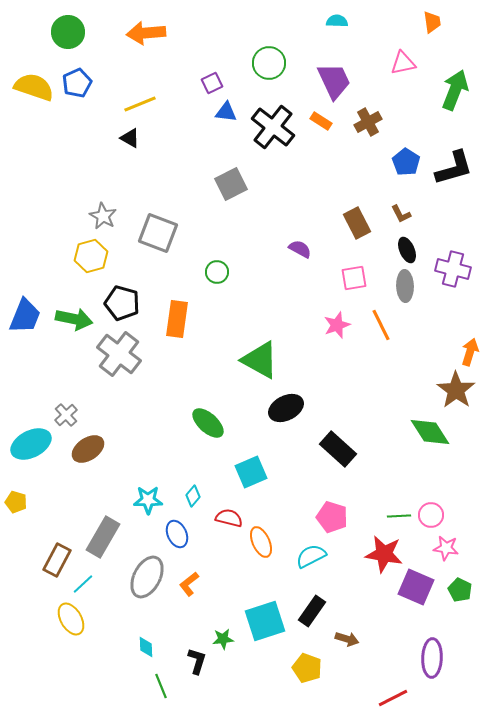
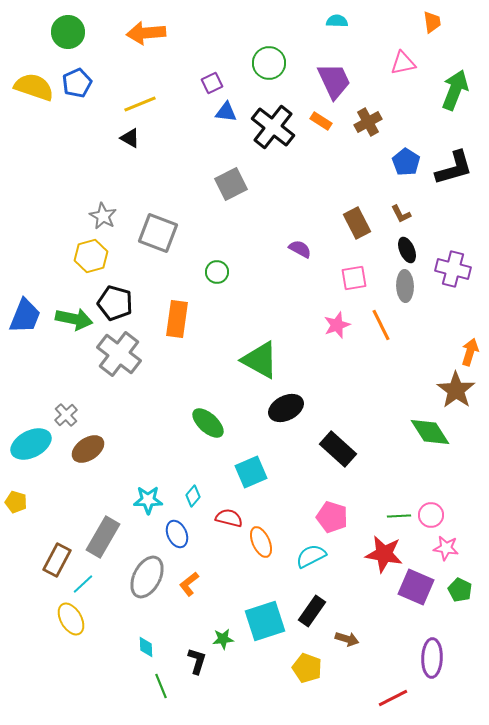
black pentagon at (122, 303): moved 7 px left
